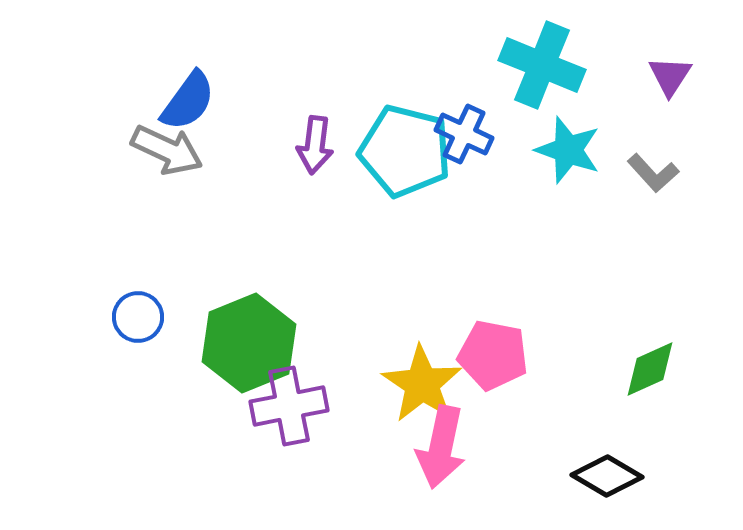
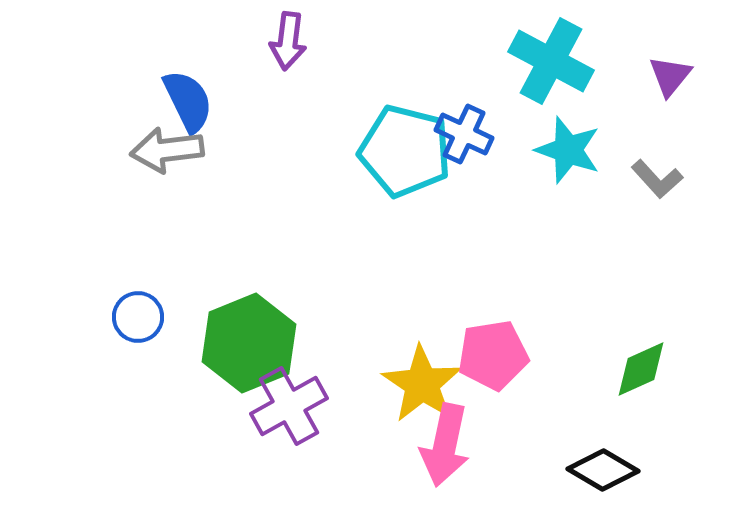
cyan cross: moved 9 px right, 4 px up; rotated 6 degrees clockwise
purple triangle: rotated 6 degrees clockwise
blue semicircle: rotated 62 degrees counterclockwise
purple arrow: moved 27 px left, 104 px up
gray arrow: rotated 148 degrees clockwise
gray L-shape: moved 4 px right, 6 px down
pink pentagon: rotated 20 degrees counterclockwise
green diamond: moved 9 px left
purple cross: rotated 18 degrees counterclockwise
pink arrow: moved 4 px right, 2 px up
black diamond: moved 4 px left, 6 px up
